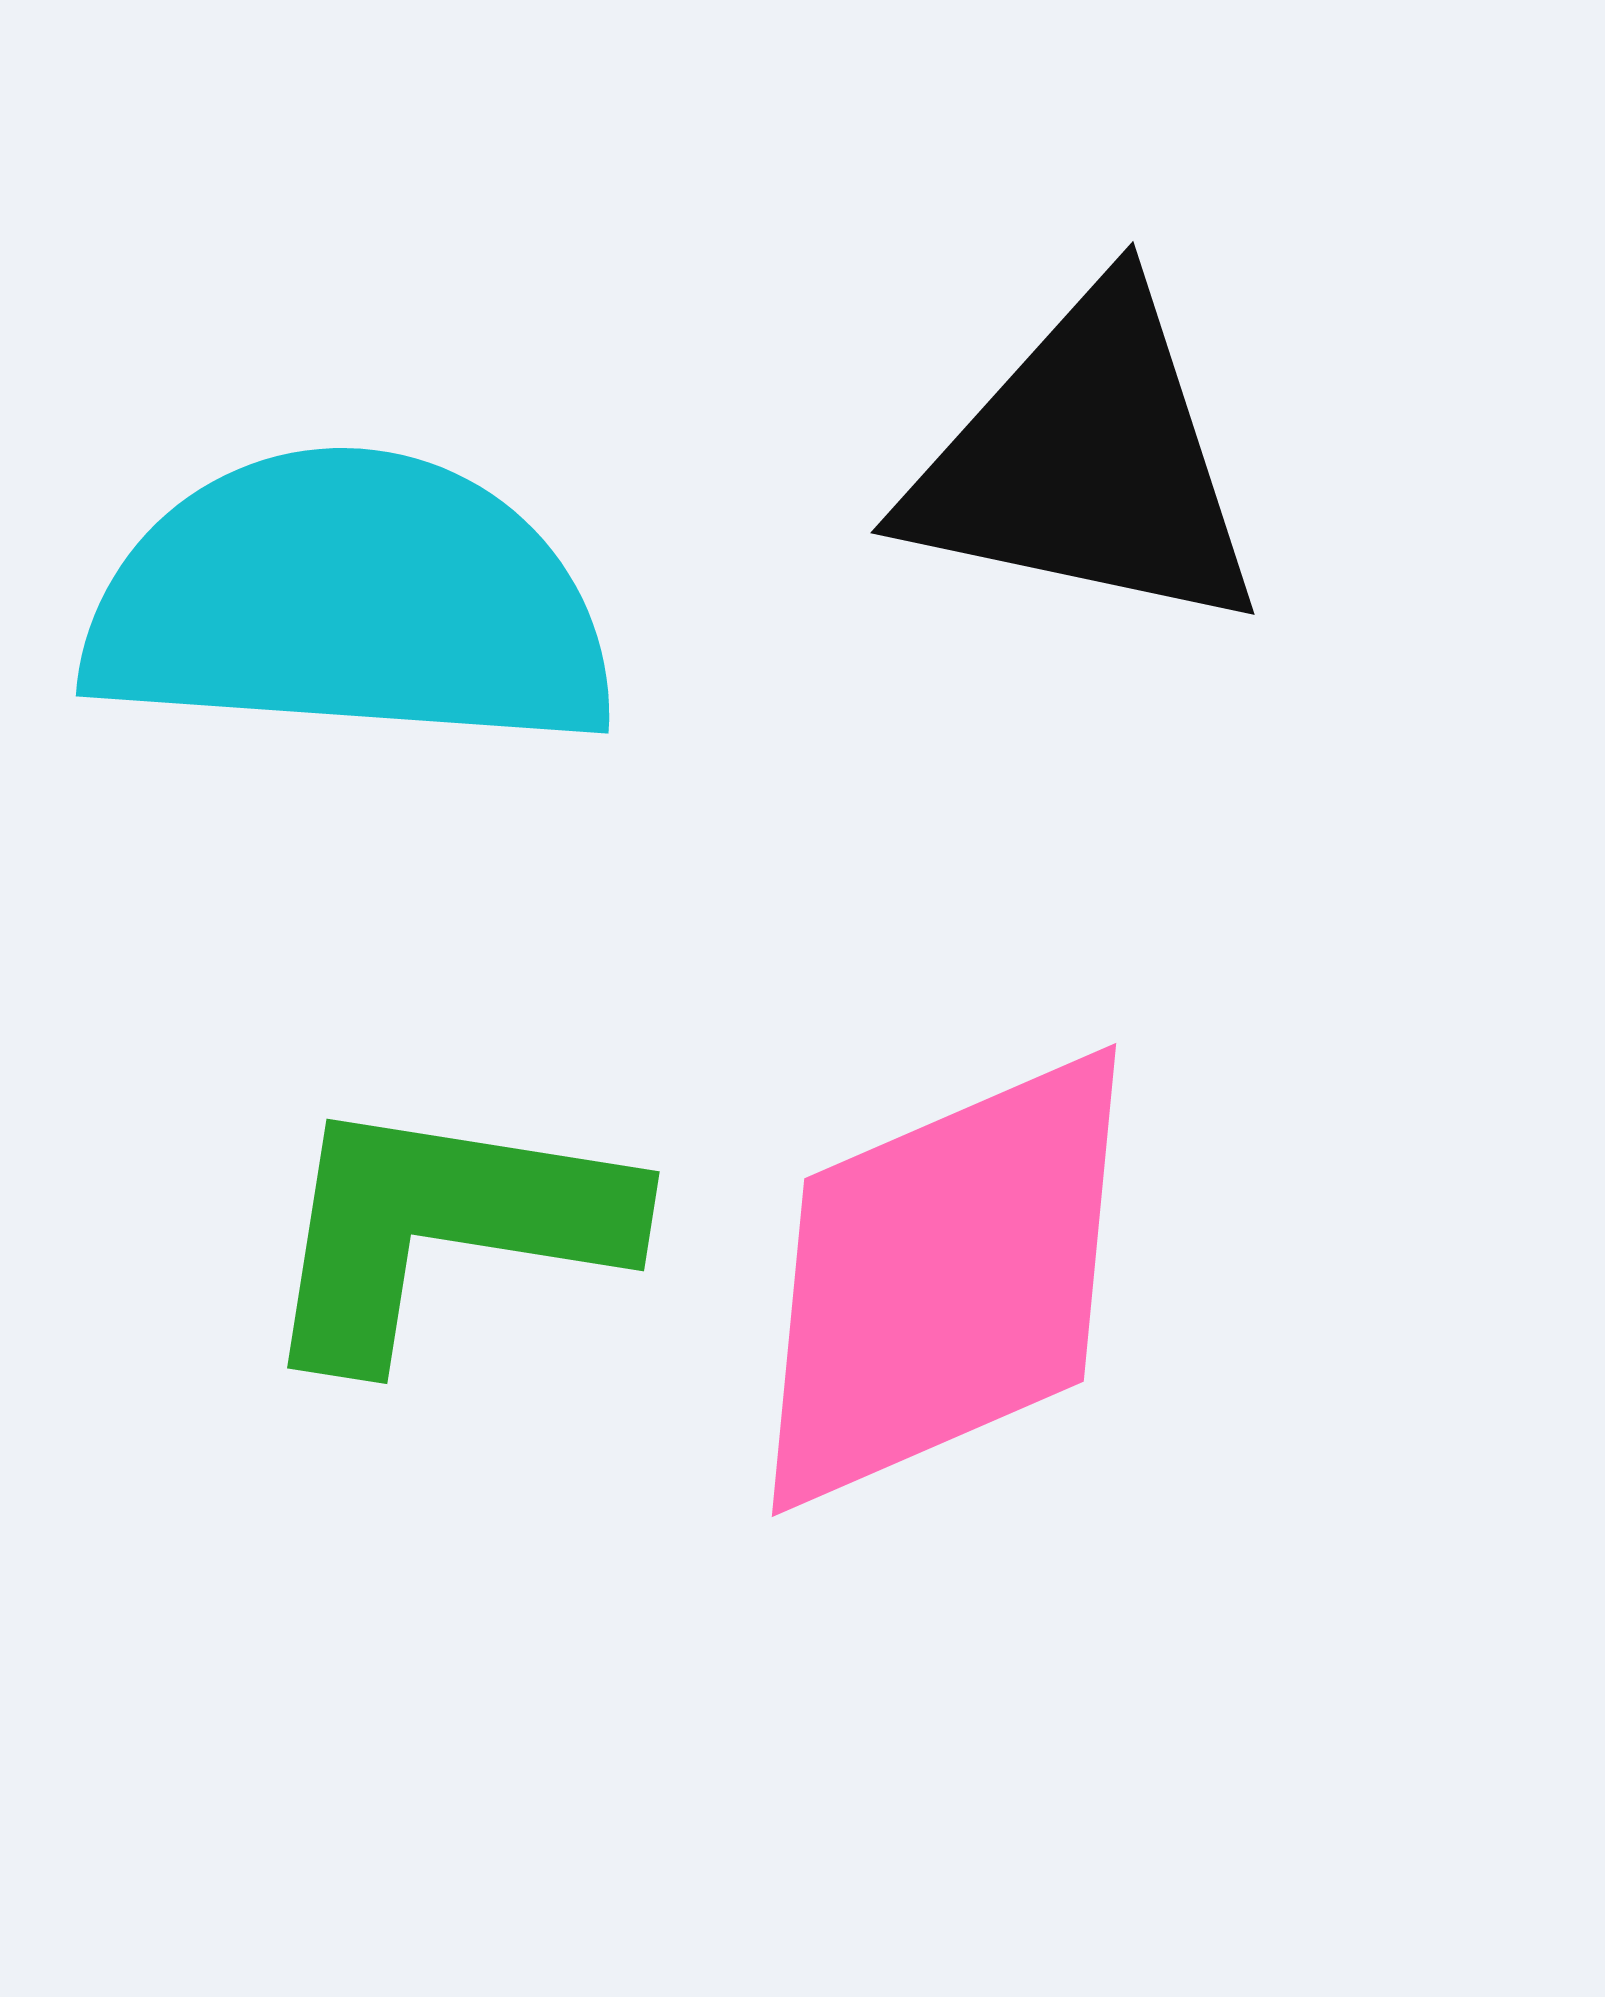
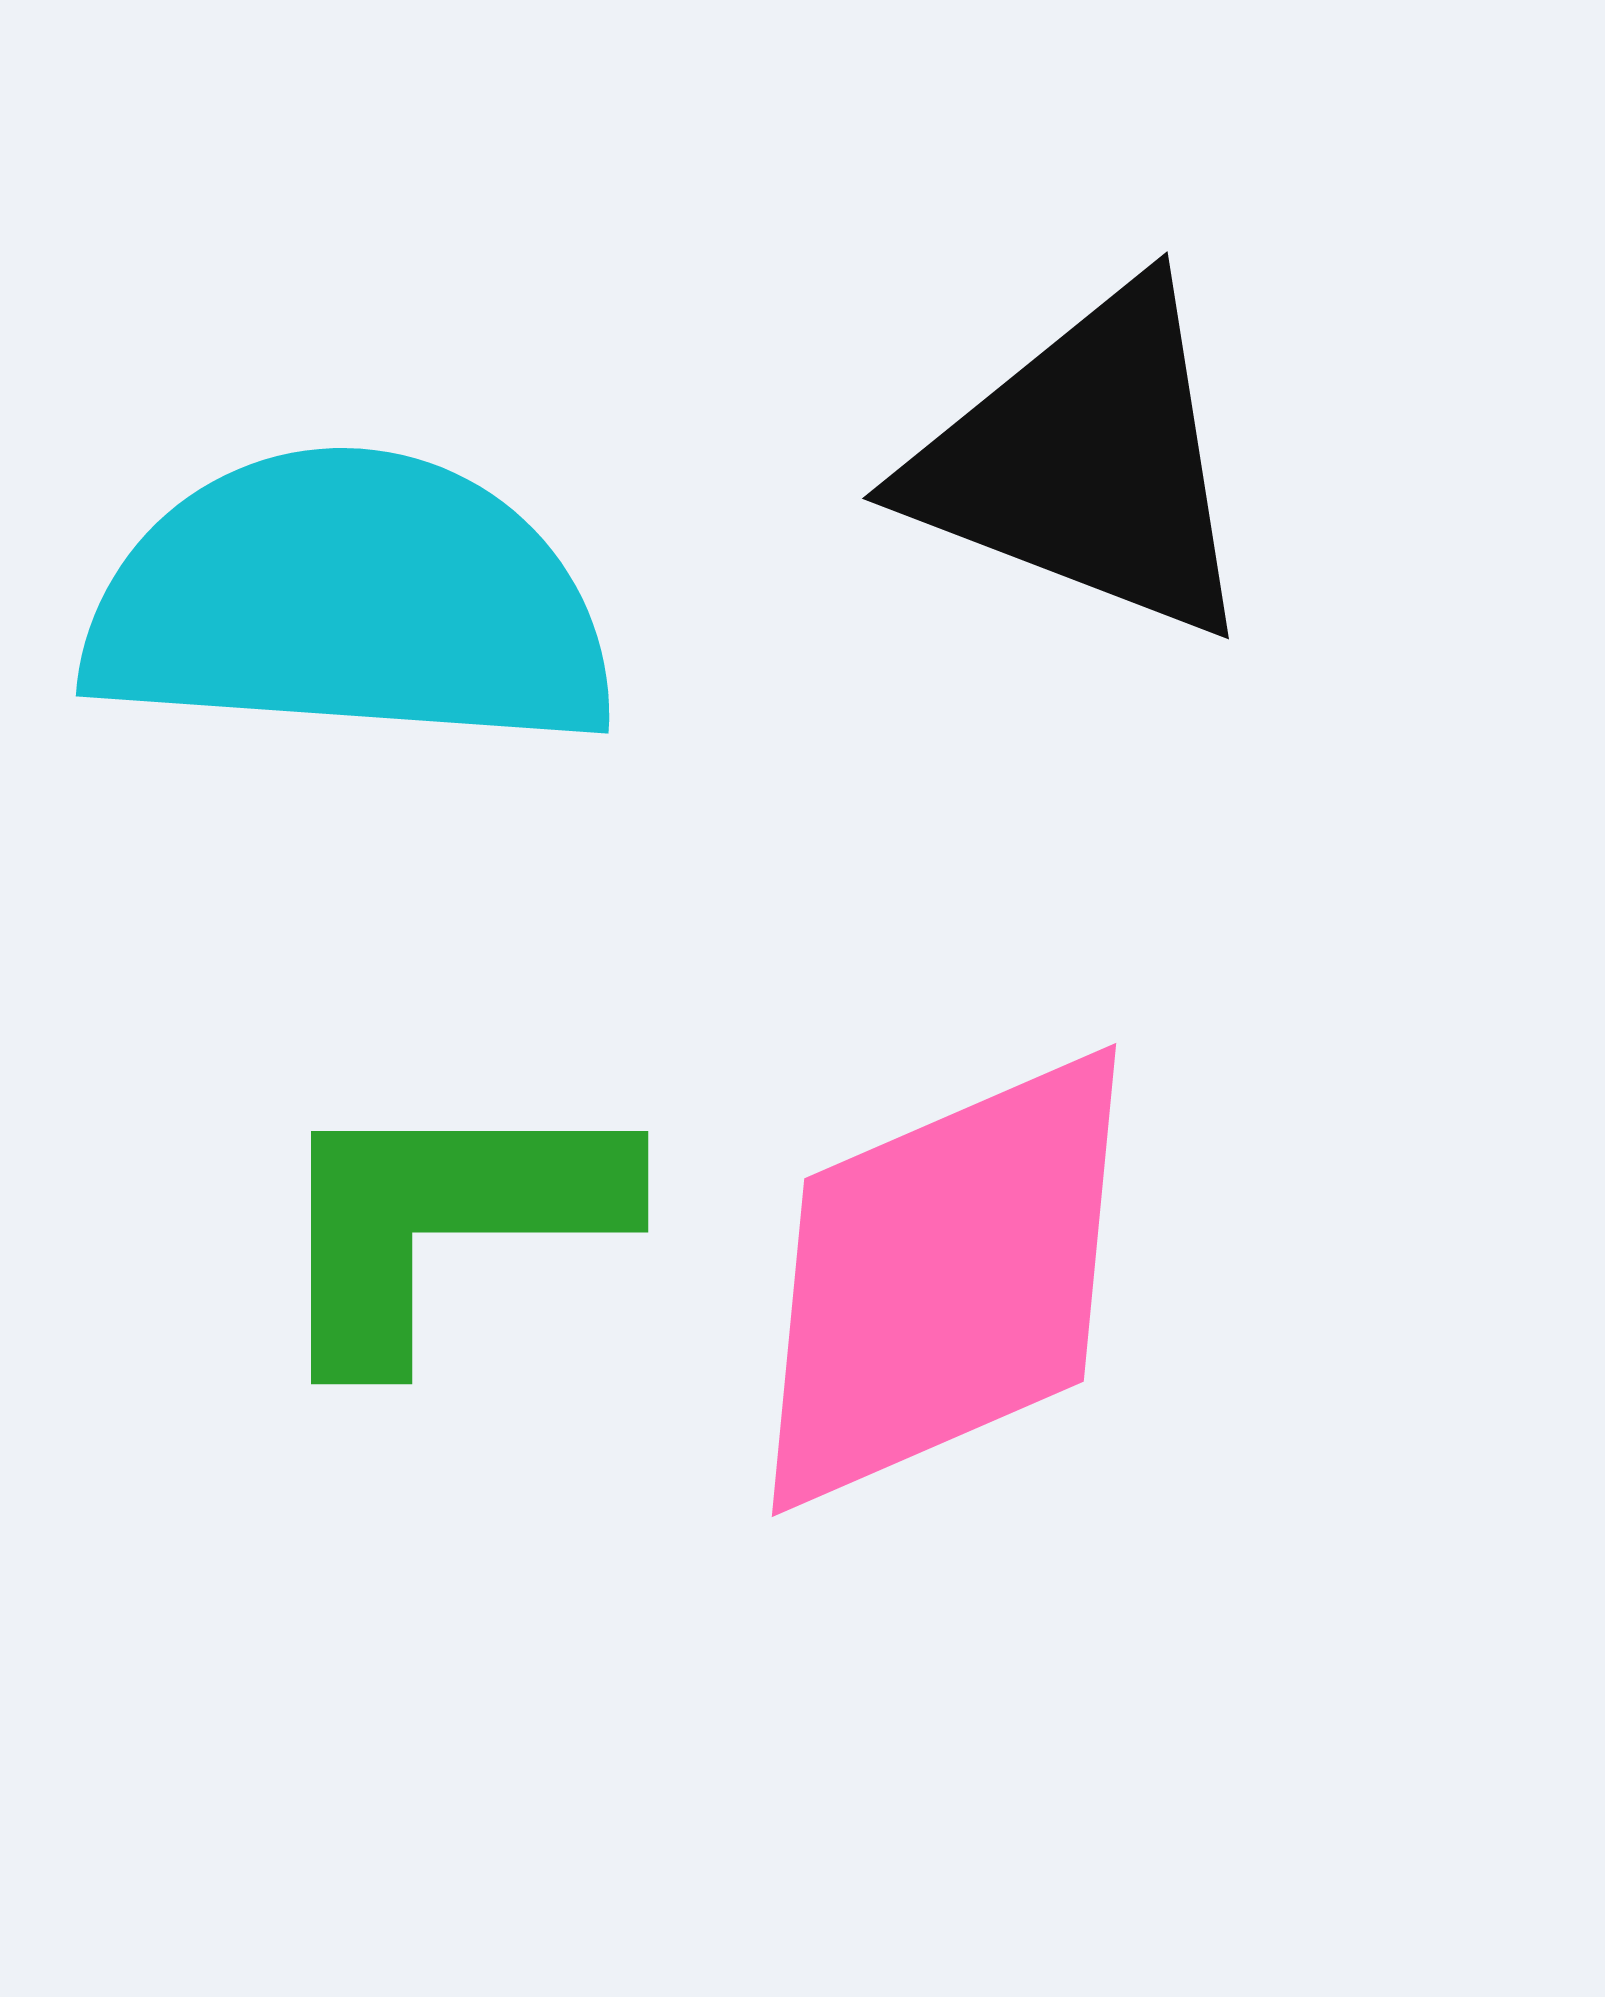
black triangle: rotated 9 degrees clockwise
green L-shape: moved 7 px up; rotated 9 degrees counterclockwise
